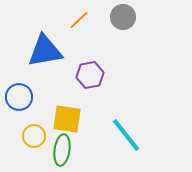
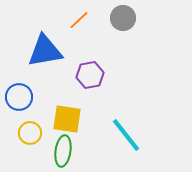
gray circle: moved 1 px down
yellow circle: moved 4 px left, 3 px up
green ellipse: moved 1 px right, 1 px down
